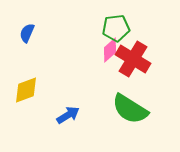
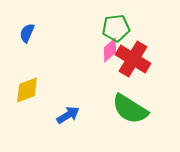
yellow diamond: moved 1 px right
